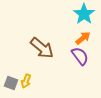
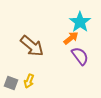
cyan star: moved 4 px left, 8 px down
orange arrow: moved 12 px left
brown arrow: moved 10 px left, 2 px up
yellow arrow: moved 3 px right
